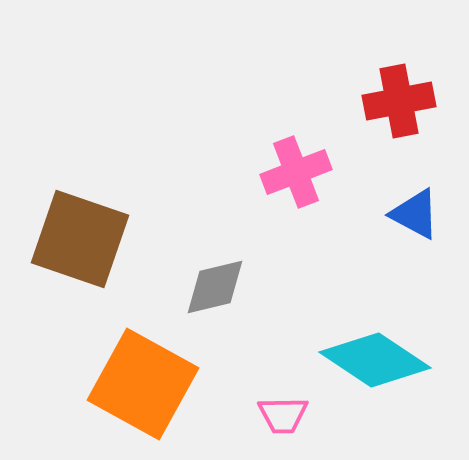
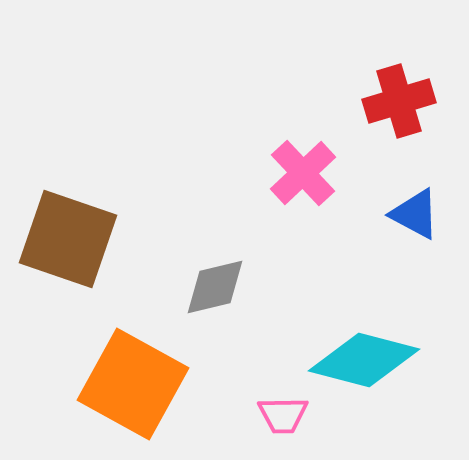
red cross: rotated 6 degrees counterclockwise
pink cross: moved 7 px right, 1 px down; rotated 22 degrees counterclockwise
brown square: moved 12 px left
cyan diamond: moved 11 px left; rotated 19 degrees counterclockwise
orange square: moved 10 px left
